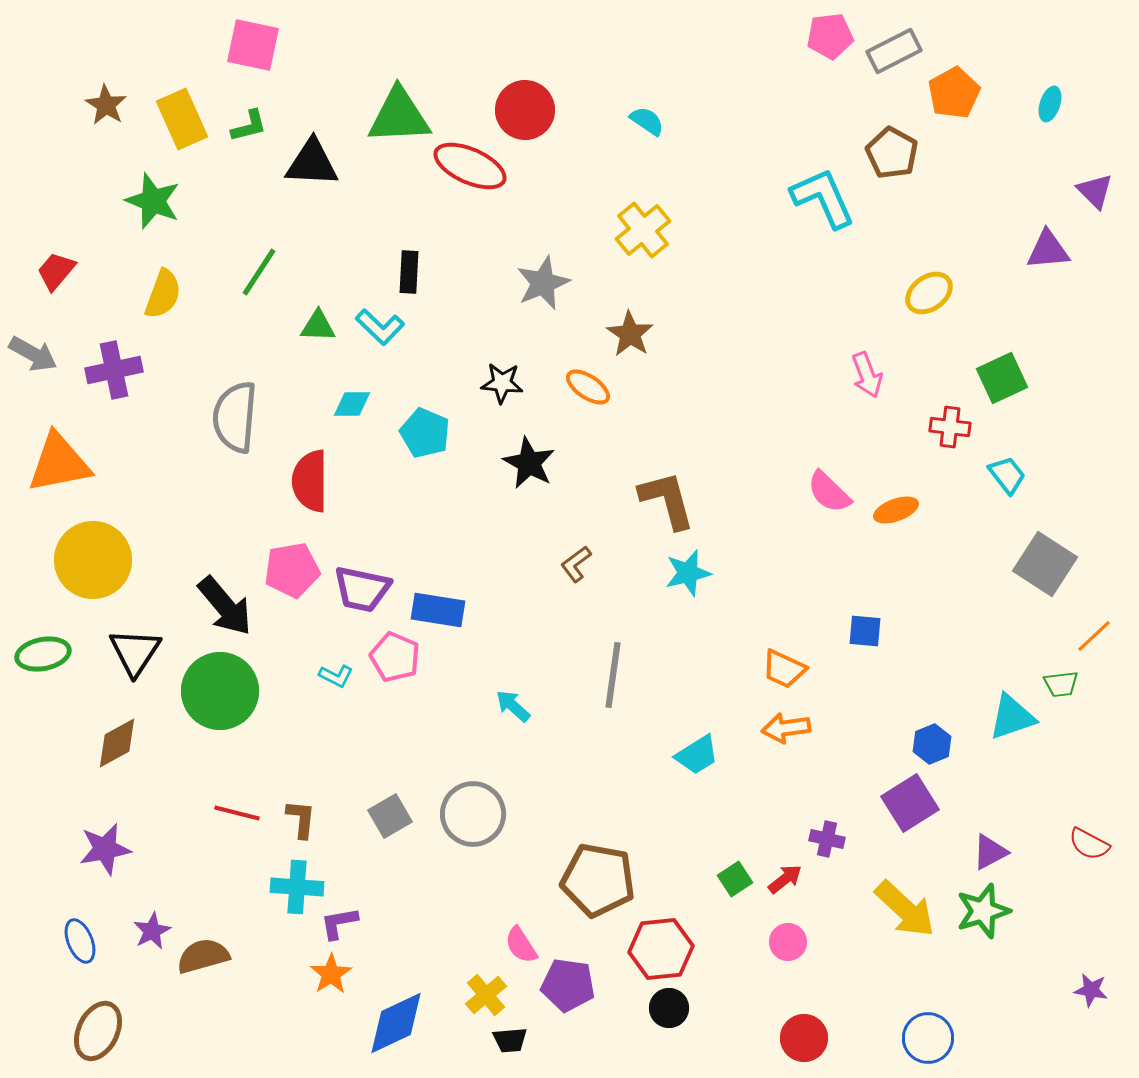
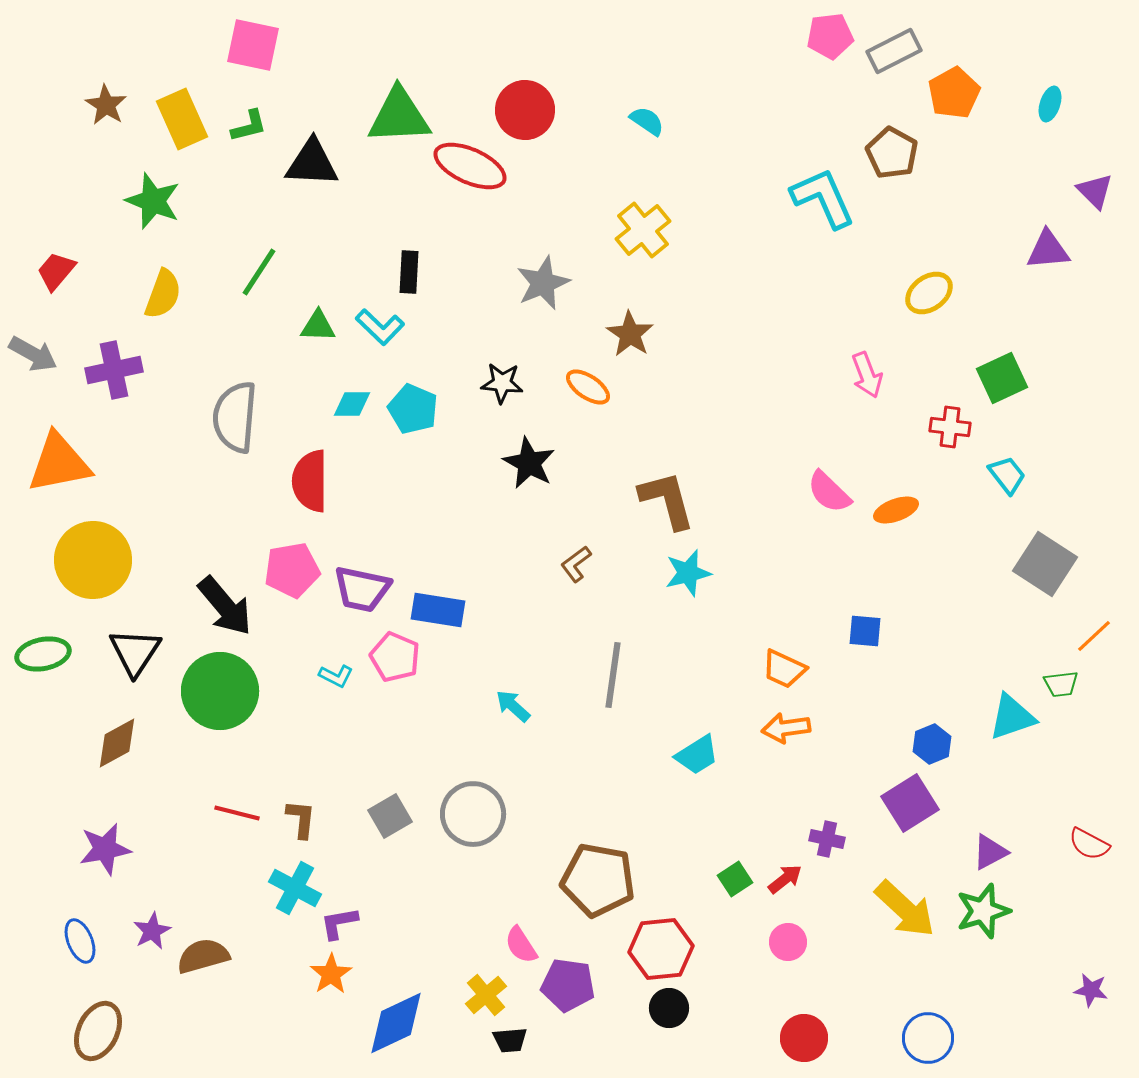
cyan pentagon at (425, 433): moved 12 px left, 24 px up
cyan cross at (297, 887): moved 2 px left, 1 px down; rotated 24 degrees clockwise
